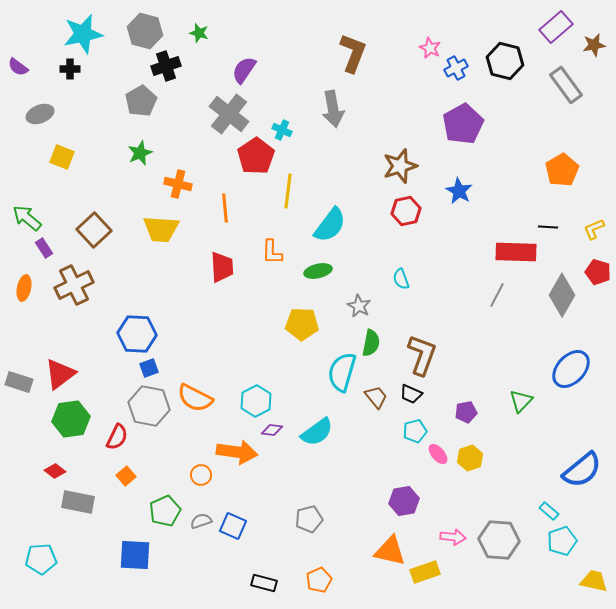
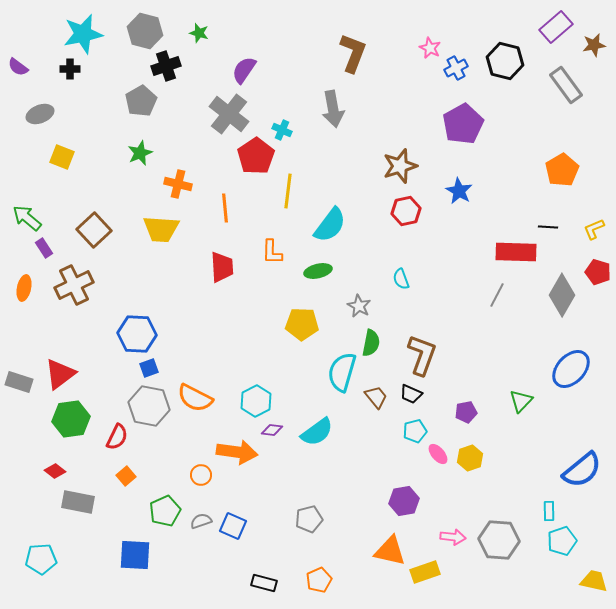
cyan rectangle at (549, 511): rotated 48 degrees clockwise
